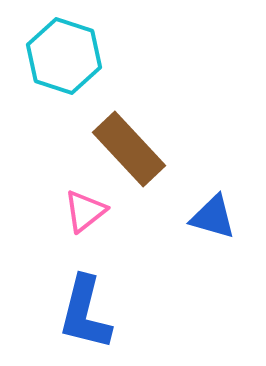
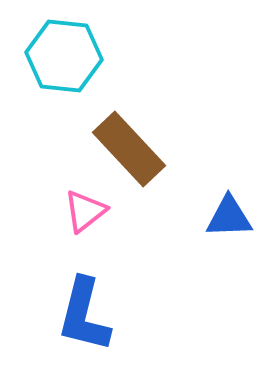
cyan hexagon: rotated 12 degrees counterclockwise
blue triangle: moved 16 px right; rotated 18 degrees counterclockwise
blue L-shape: moved 1 px left, 2 px down
